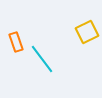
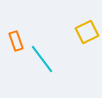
orange rectangle: moved 1 px up
